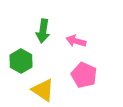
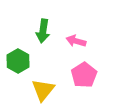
green hexagon: moved 3 px left
pink pentagon: rotated 15 degrees clockwise
yellow triangle: rotated 35 degrees clockwise
